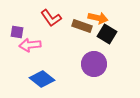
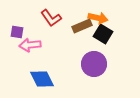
brown rectangle: rotated 42 degrees counterclockwise
black square: moved 4 px left
blue diamond: rotated 25 degrees clockwise
